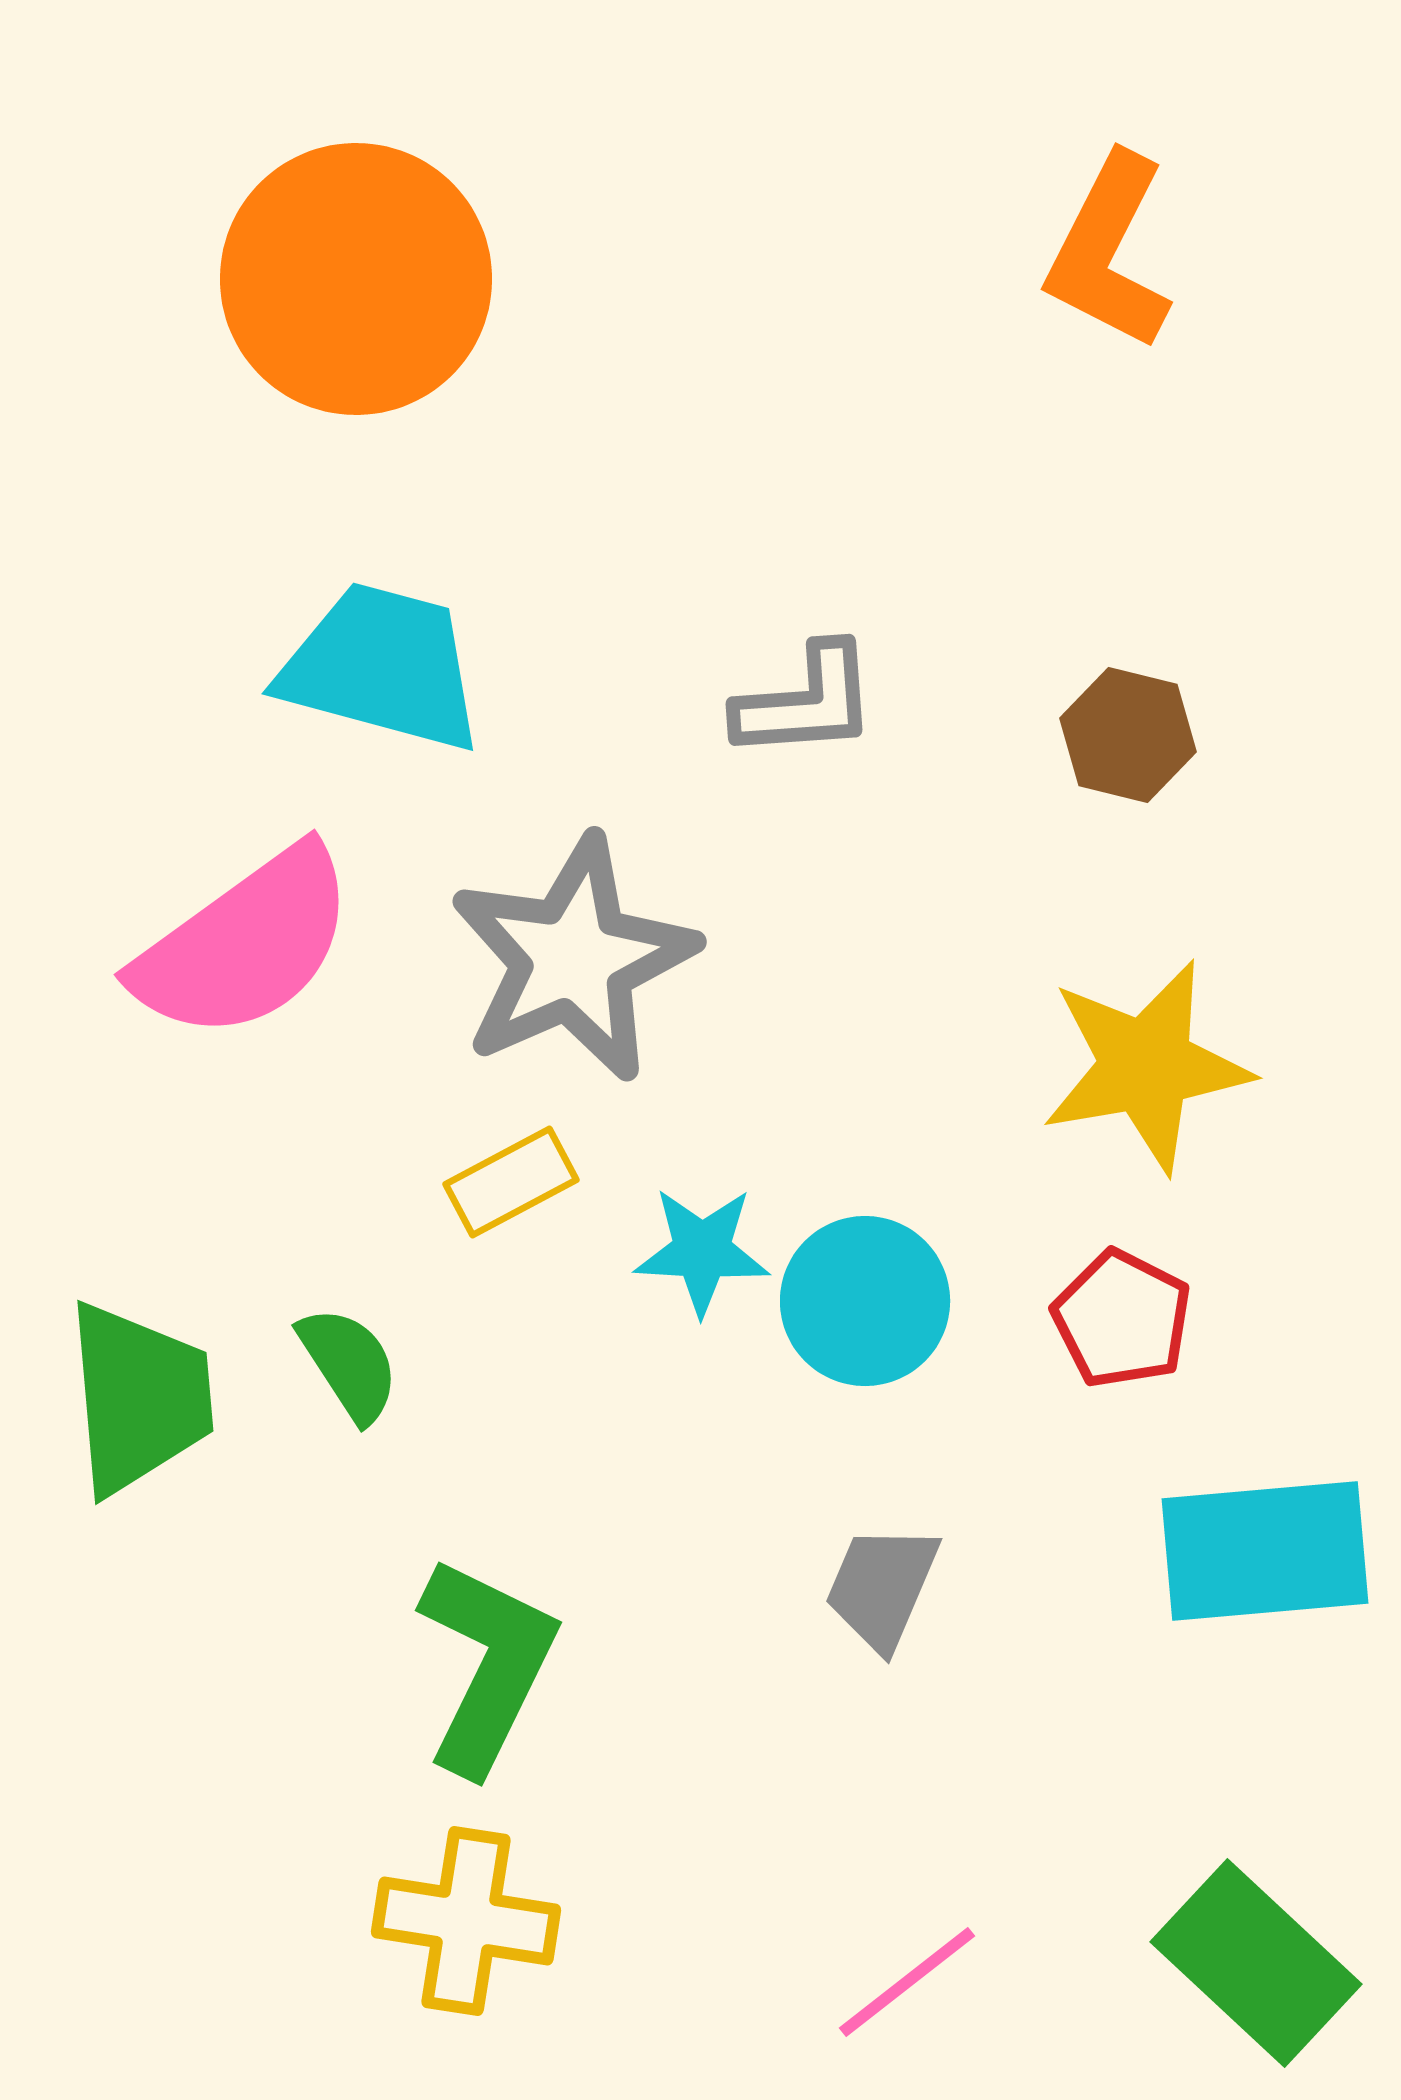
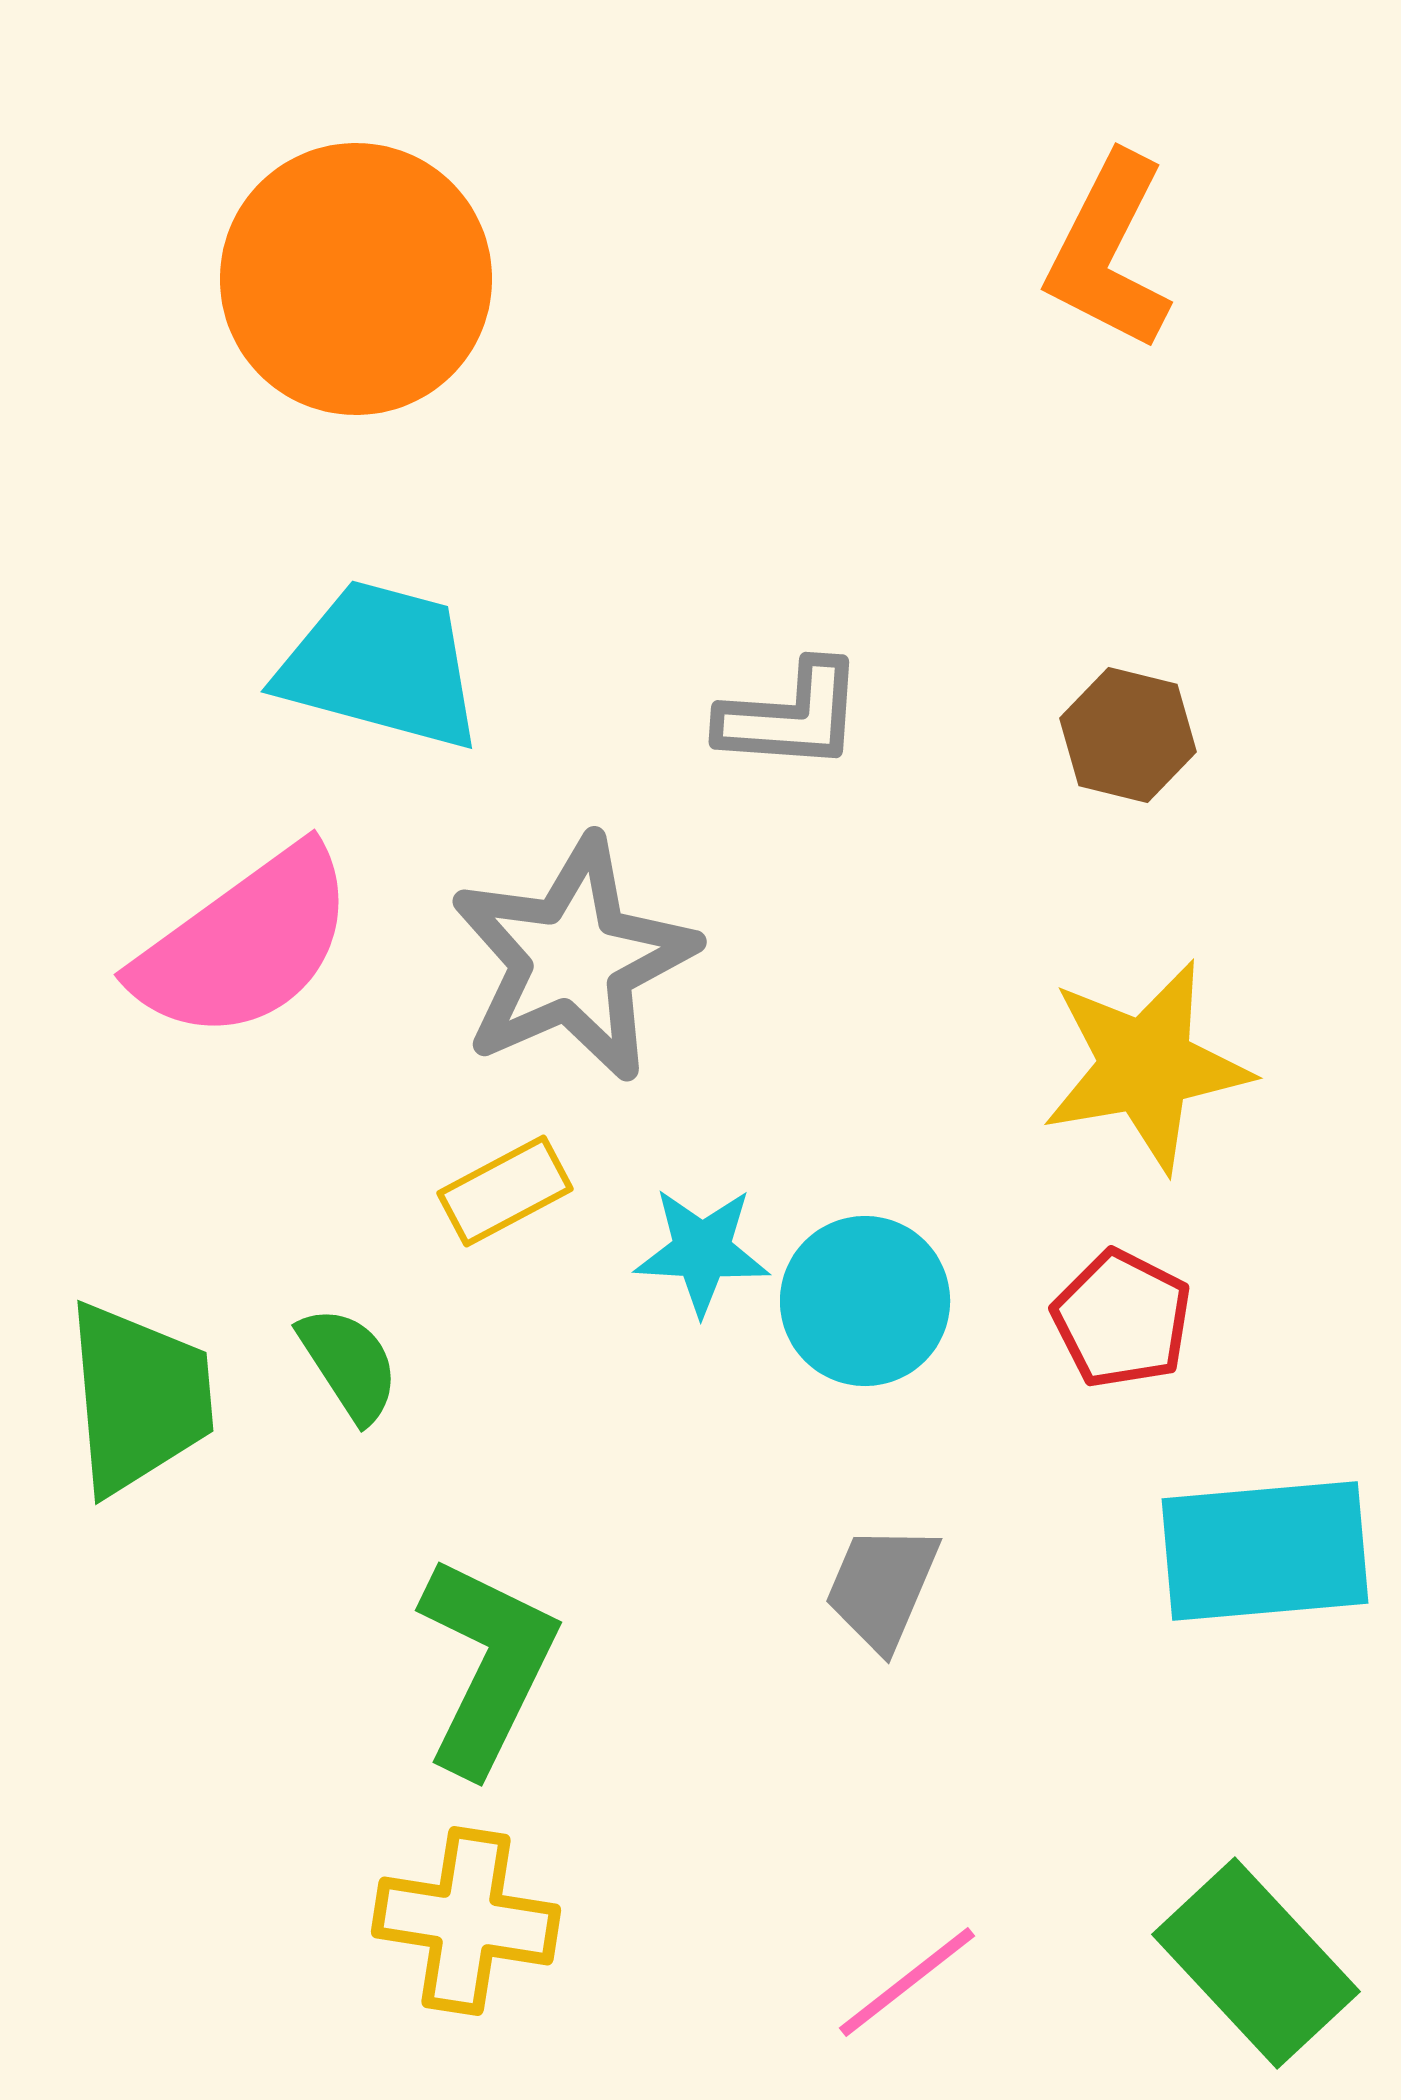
cyan trapezoid: moved 1 px left, 2 px up
gray L-shape: moved 15 px left, 14 px down; rotated 8 degrees clockwise
yellow rectangle: moved 6 px left, 9 px down
green rectangle: rotated 4 degrees clockwise
